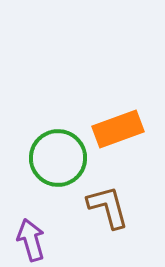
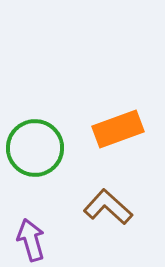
green circle: moved 23 px left, 10 px up
brown L-shape: rotated 33 degrees counterclockwise
